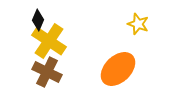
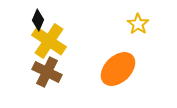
yellow star: rotated 15 degrees clockwise
